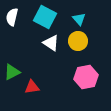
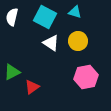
cyan triangle: moved 4 px left, 7 px up; rotated 32 degrees counterclockwise
red triangle: rotated 28 degrees counterclockwise
